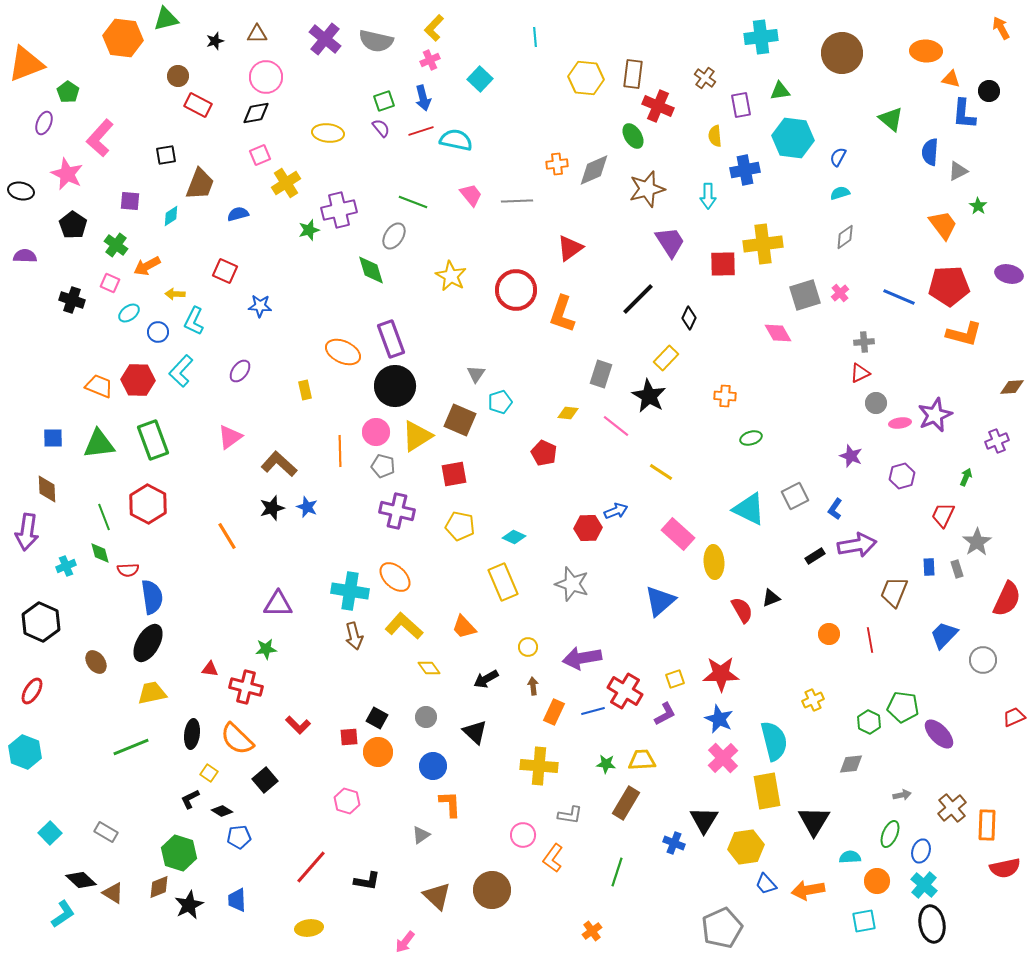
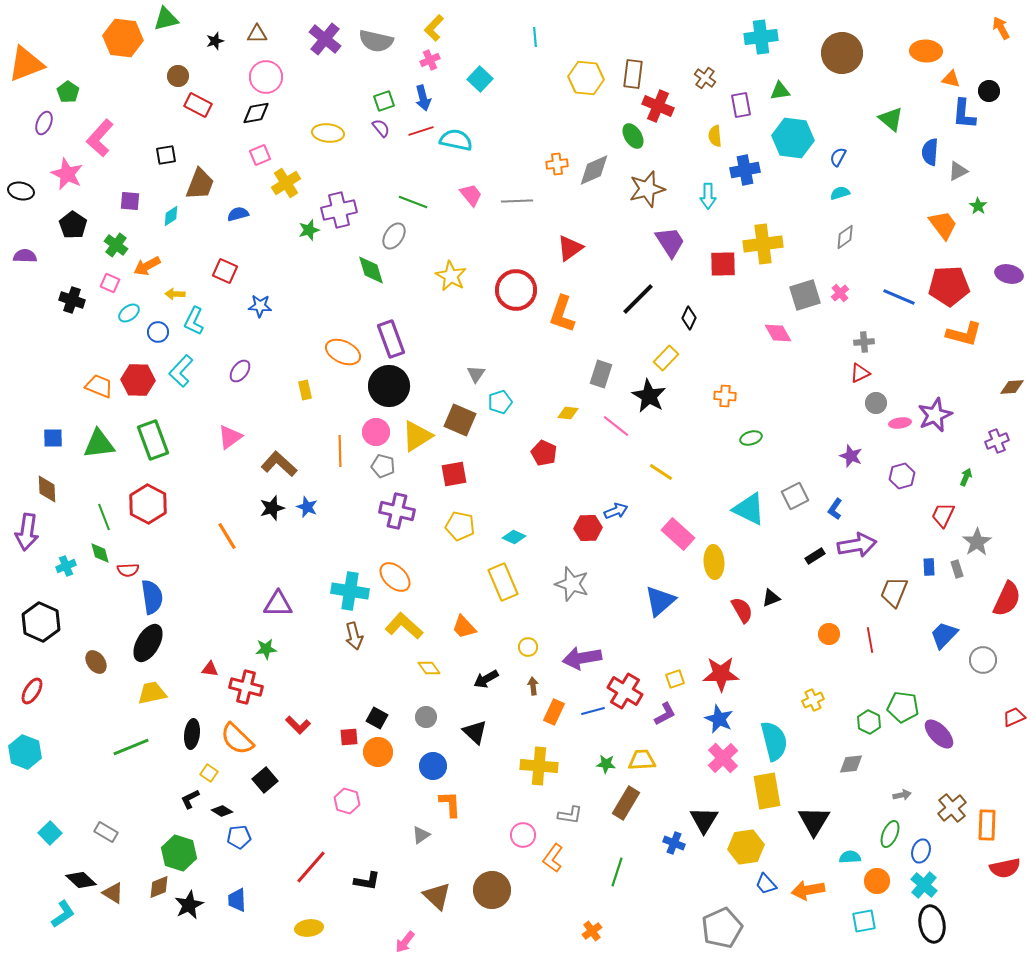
black circle at (395, 386): moved 6 px left
